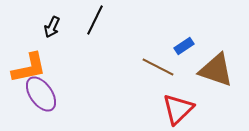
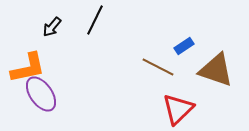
black arrow: rotated 15 degrees clockwise
orange L-shape: moved 1 px left
